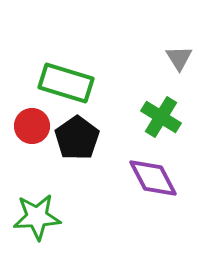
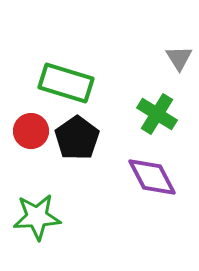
green cross: moved 4 px left, 3 px up
red circle: moved 1 px left, 5 px down
purple diamond: moved 1 px left, 1 px up
